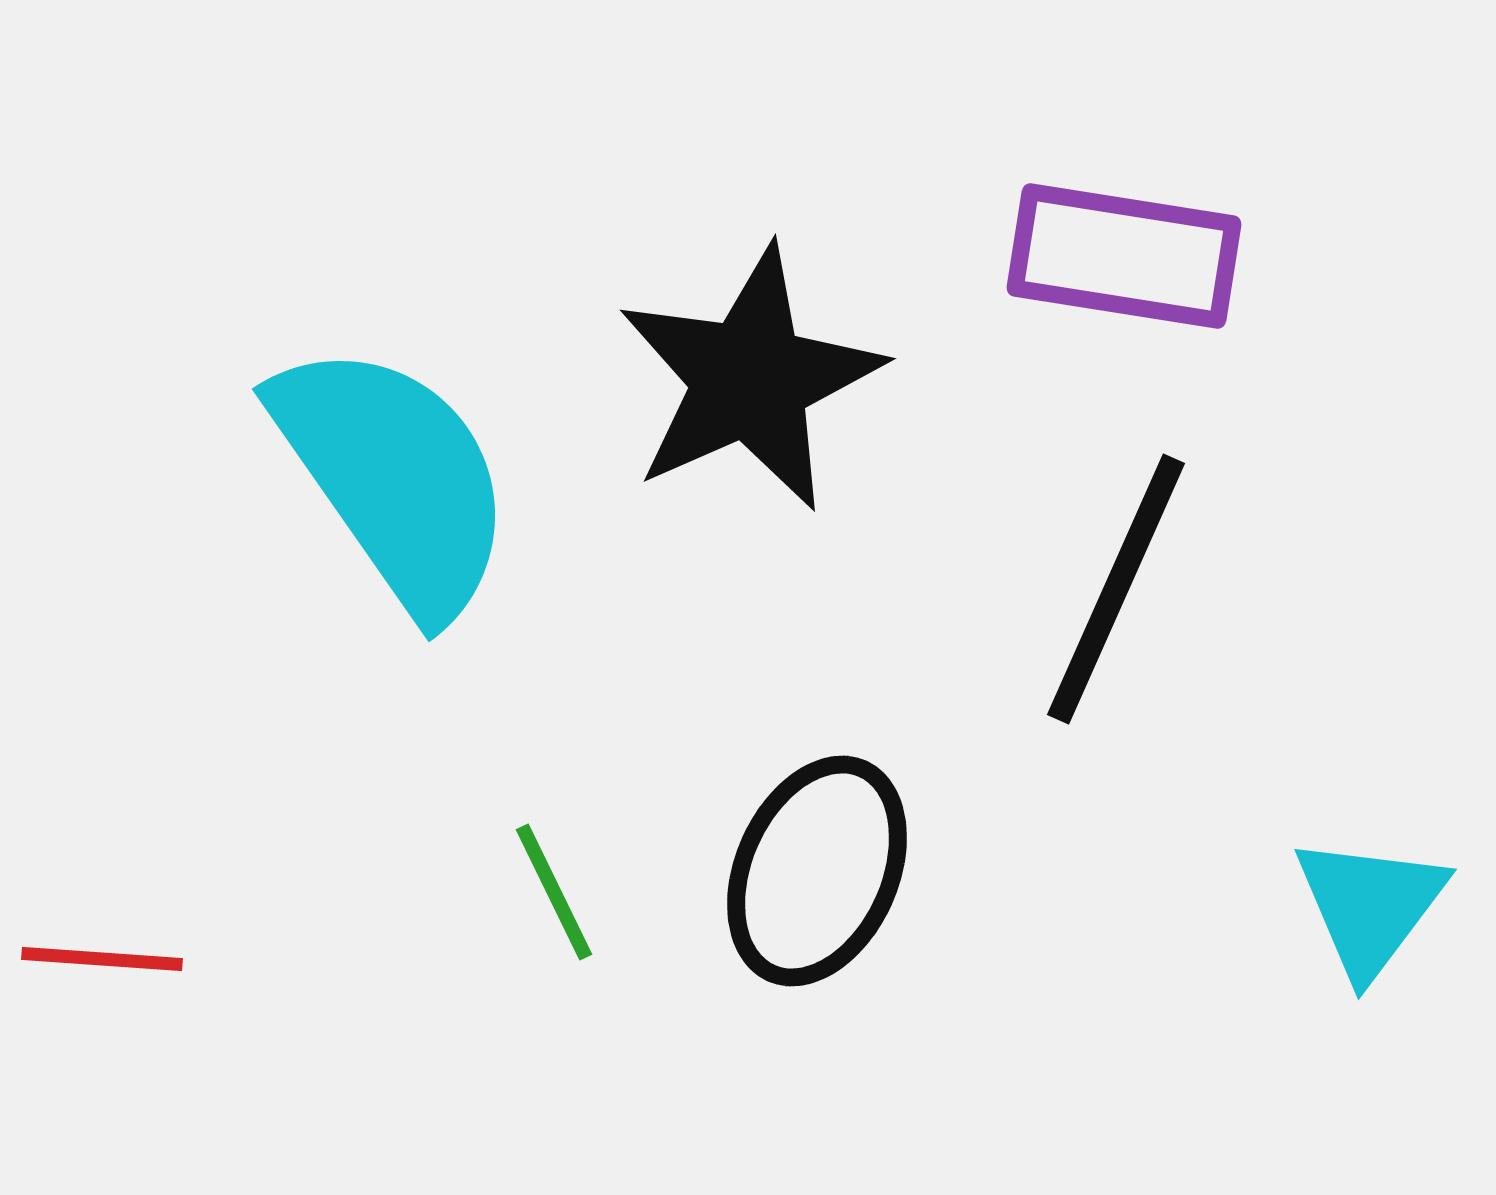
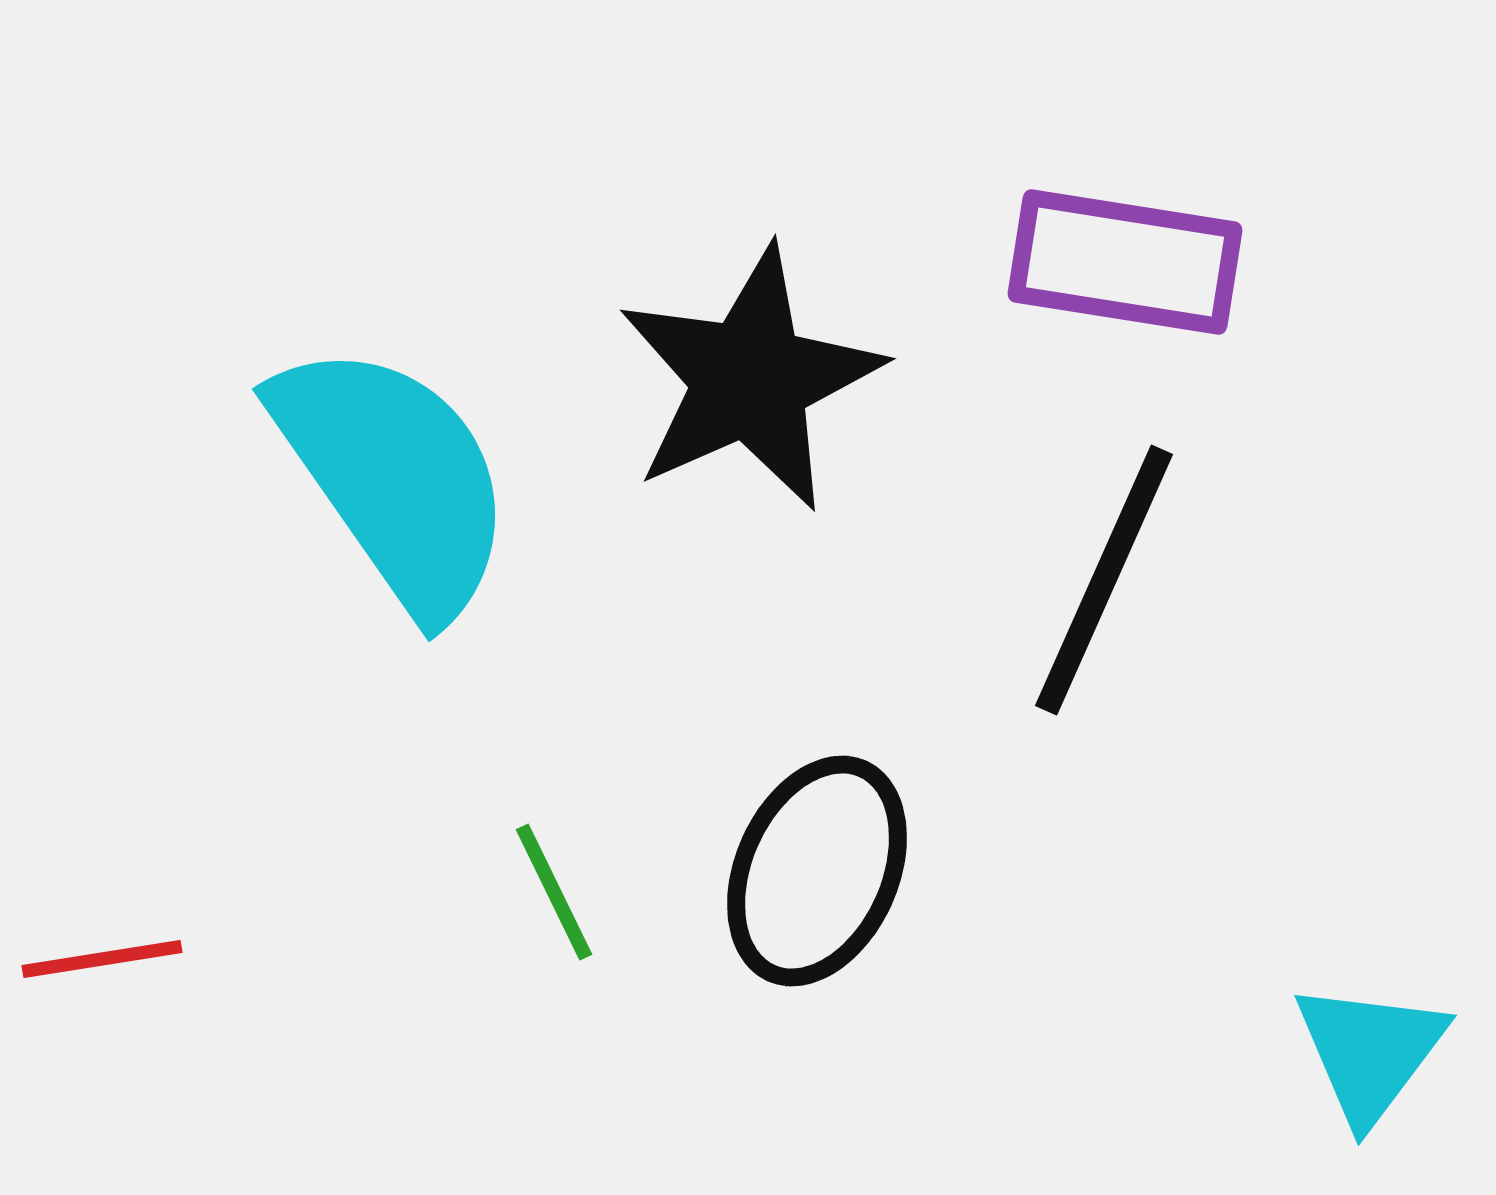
purple rectangle: moved 1 px right, 6 px down
black line: moved 12 px left, 9 px up
cyan triangle: moved 146 px down
red line: rotated 13 degrees counterclockwise
